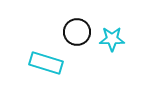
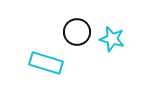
cyan star: rotated 15 degrees clockwise
